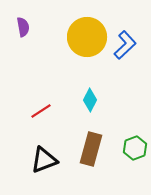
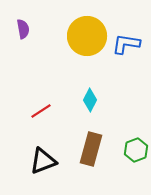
purple semicircle: moved 2 px down
yellow circle: moved 1 px up
blue L-shape: moved 1 px right, 1 px up; rotated 128 degrees counterclockwise
green hexagon: moved 1 px right, 2 px down
black triangle: moved 1 px left, 1 px down
